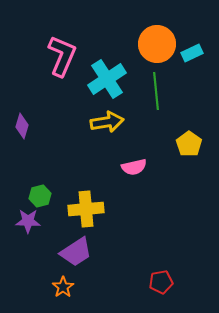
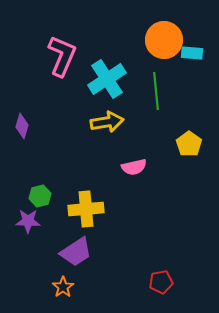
orange circle: moved 7 px right, 4 px up
cyan rectangle: rotated 30 degrees clockwise
